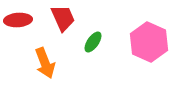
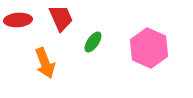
red trapezoid: moved 2 px left
pink hexagon: moved 6 px down
